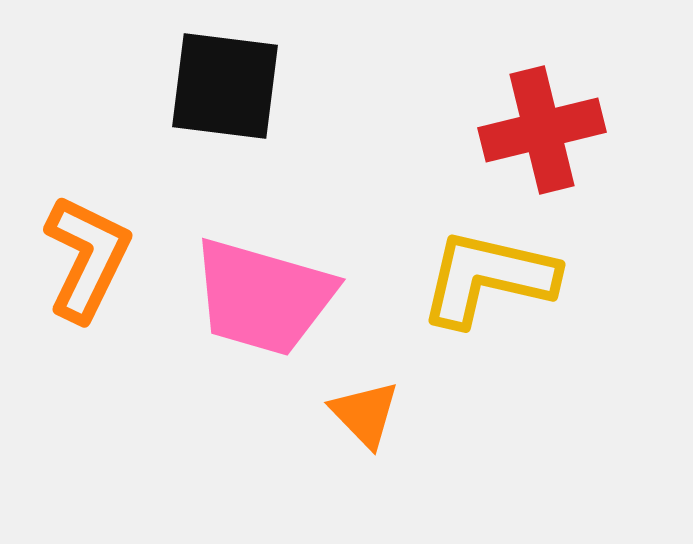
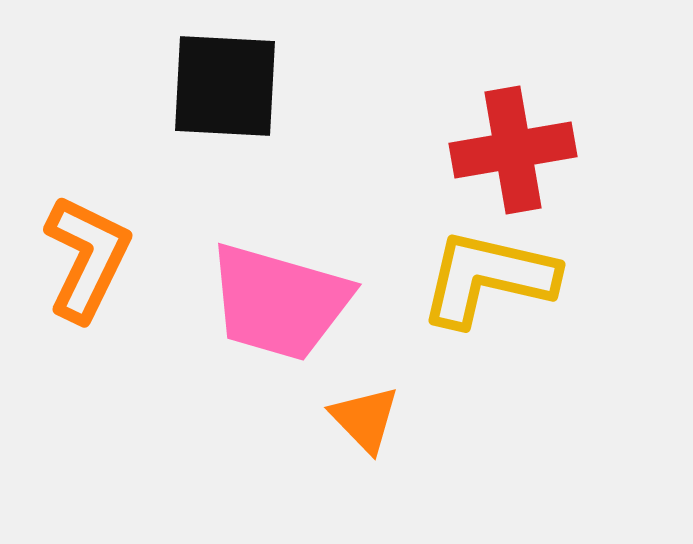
black square: rotated 4 degrees counterclockwise
red cross: moved 29 px left, 20 px down; rotated 4 degrees clockwise
pink trapezoid: moved 16 px right, 5 px down
orange triangle: moved 5 px down
